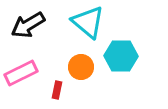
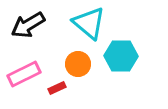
cyan triangle: moved 1 px right, 1 px down
orange circle: moved 3 px left, 3 px up
pink rectangle: moved 3 px right, 1 px down
red rectangle: moved 2 px up; rotated 54 degrees clockwise
